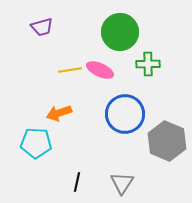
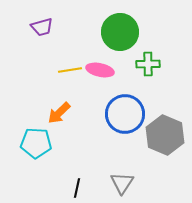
pink ellipse: rotated 12 degrees counterclockwise
orange arrow: rotated 25 degrees counterclockwise
gray hexagon: moved 2 px left, 6 px up
black line: moved 6 px down
